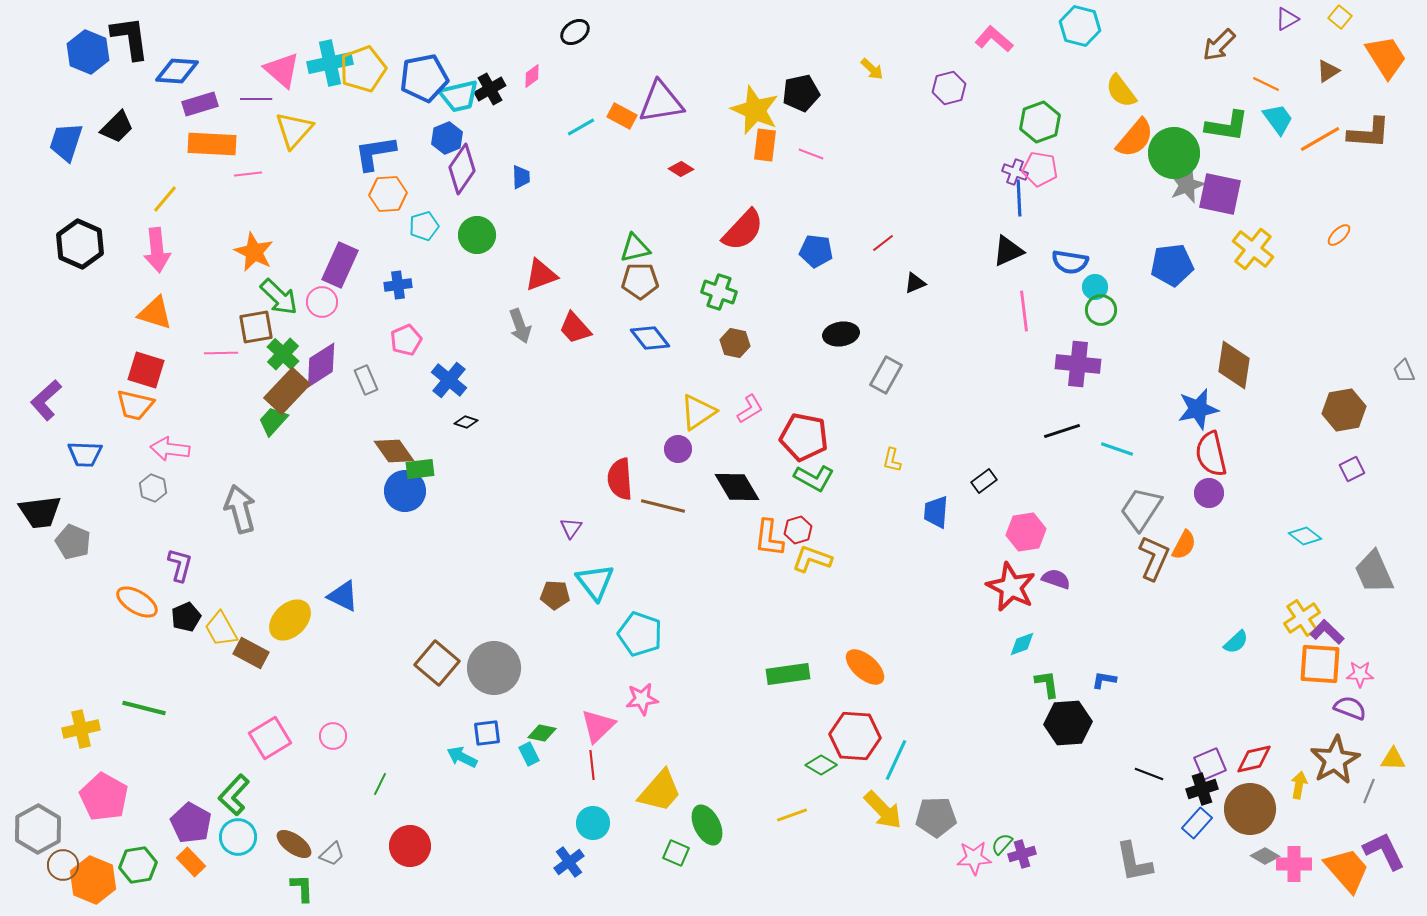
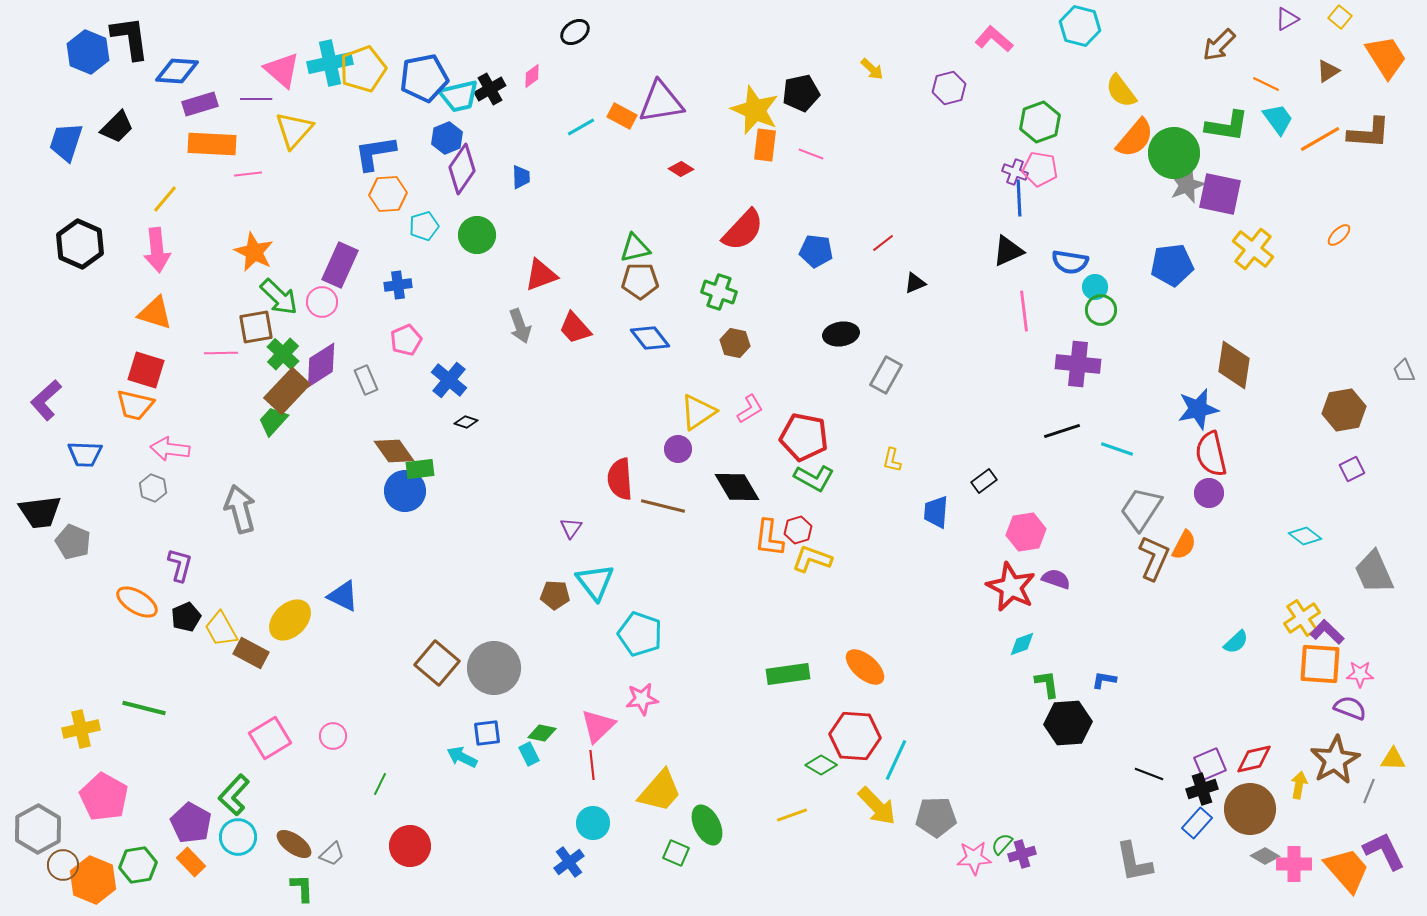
yellow arrow at (883, 810): moved 6 px left, 4 px up
